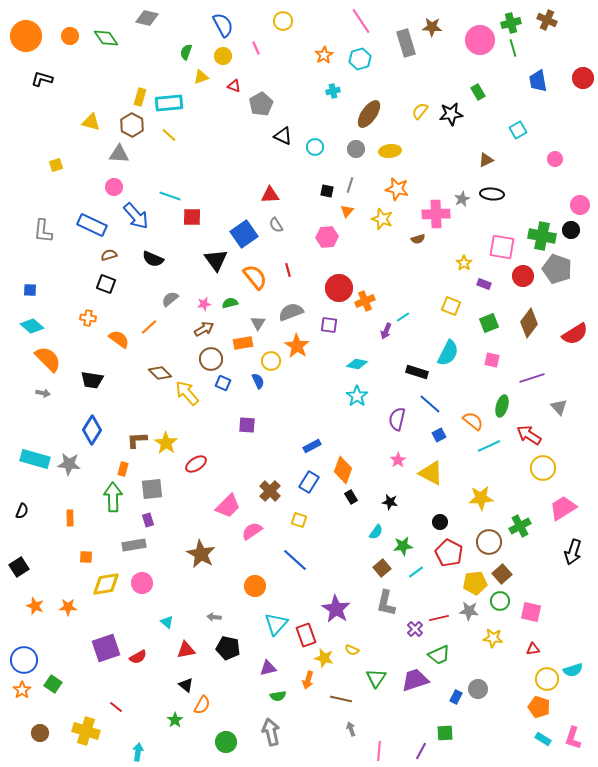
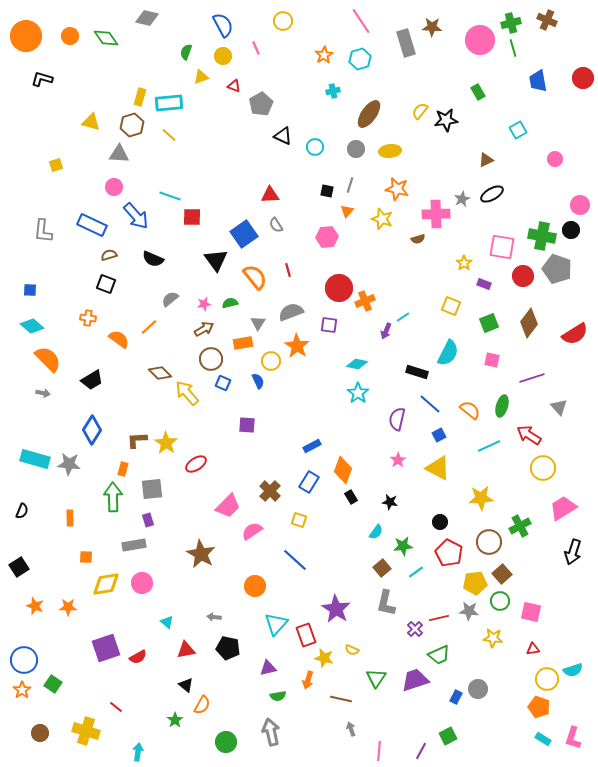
black star at (451, 114): moved 5 px left, 6 px down
brown hexagon at (132, 125): rotated 15 degrees clockwise
black ellipse at (492, 194): rotated 35 degrees counterclockwise
black trapezoid at (92, 380): rotated 40 degrees counterclockwise
cyan star at (357, 396): moved 1 px right, 3 px up
orange semicircle at (473, 421): moved 3 px left, 11 px up
yellow triangle at (431, 473): moved 7 px right, 5 px up
green square at (445, 733): moved 3 px right, 3 px down; rotated 24 degrees counterclockwise
